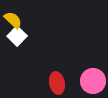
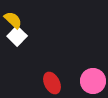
red ellipse: moved 5 px left; rotated 15 degrees counterclockwise
